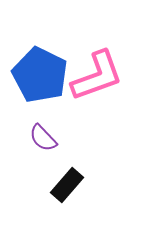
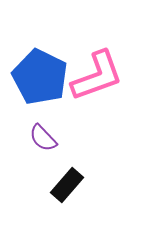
blue pentagon: moved 2 px down
